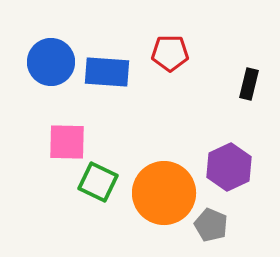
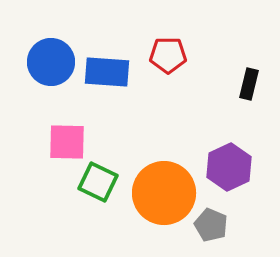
red pentagon: moved 2 px left, 2 px down
